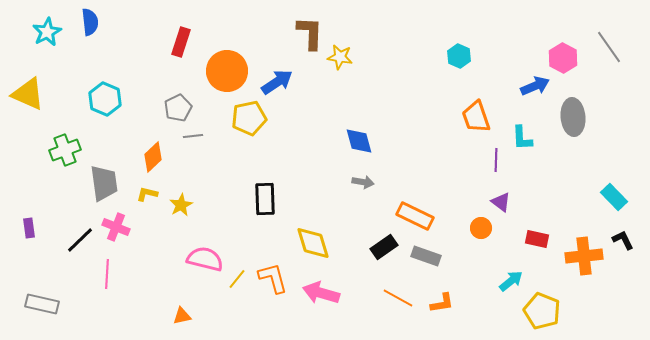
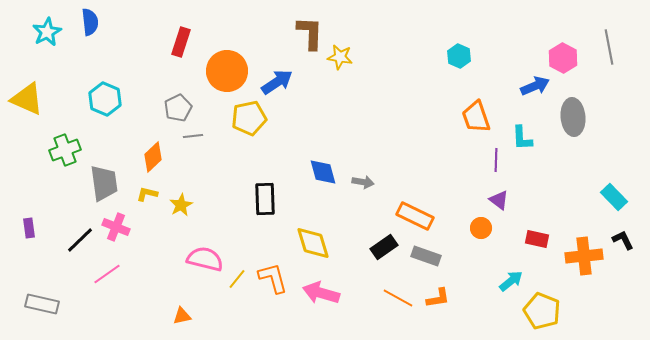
gray line at (609, 47): rotated 24 degrees clockwise
yellow triangle at (28, 94): moved 1 px left, 5 px down
blue diamond at (359, 141): moved 36 px left, 31 px down
purple triangle at (501, 202): moved 2 px left, 2 px up
pink line at (107, 274): rotated 52 degrees clockwise
orange L-shape at (442, 303): moved 4 px left, 5 px up
